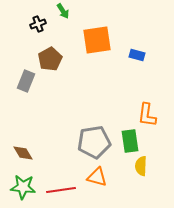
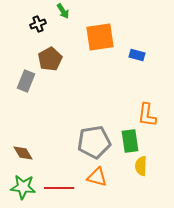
orange square: moved 3 px right, 3 px up
red line: moved 2 px left, 2 px up; rotated 8 degrees clockwise
